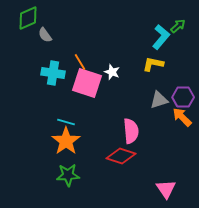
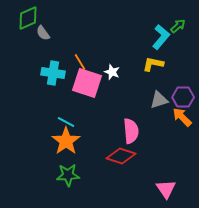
gray semicircle: moved 2 px left, 2 px up
cyan line: rotated 12 degrees clockwise
